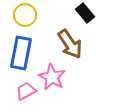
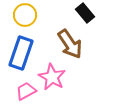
blue rectangle: rotated 8 degrees clockwise
